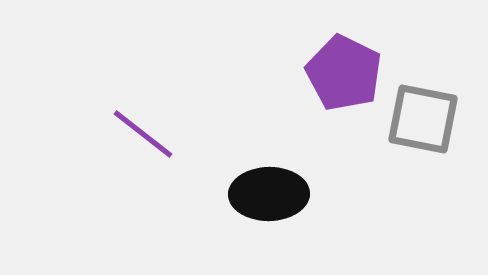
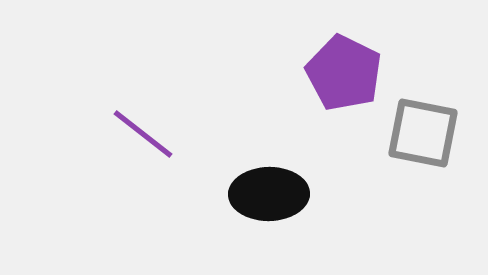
gray square: moved 14 px down
